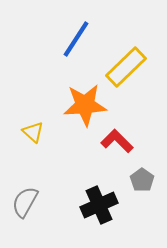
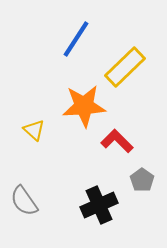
yellow rectangle: moved 1 px left
orange star: moved 1 px left, 1 px down
yellow triangle: moved 1 px right, 2 px up
gray semicircle: moved 1 px left, 1 px up; rotated 64 degrees counterclockwise
